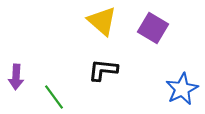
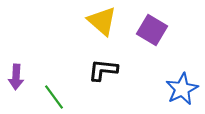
purple square: moved 1 px left, 2 px down
